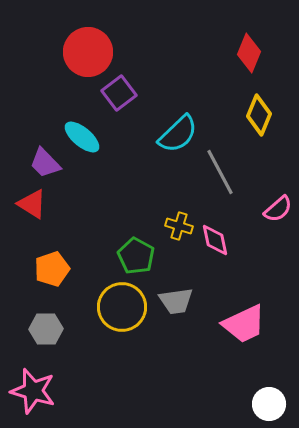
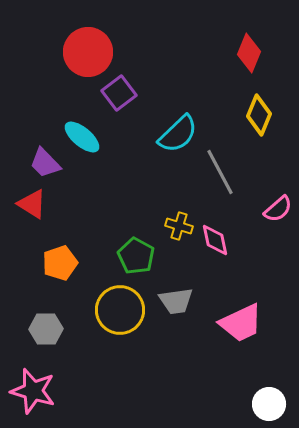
orange pentagon: moved 8 px right, 6 px up
yellow circle: moved 2 px left, 3 px down
pink trapezoid: moved 3 px left, 1 px up
